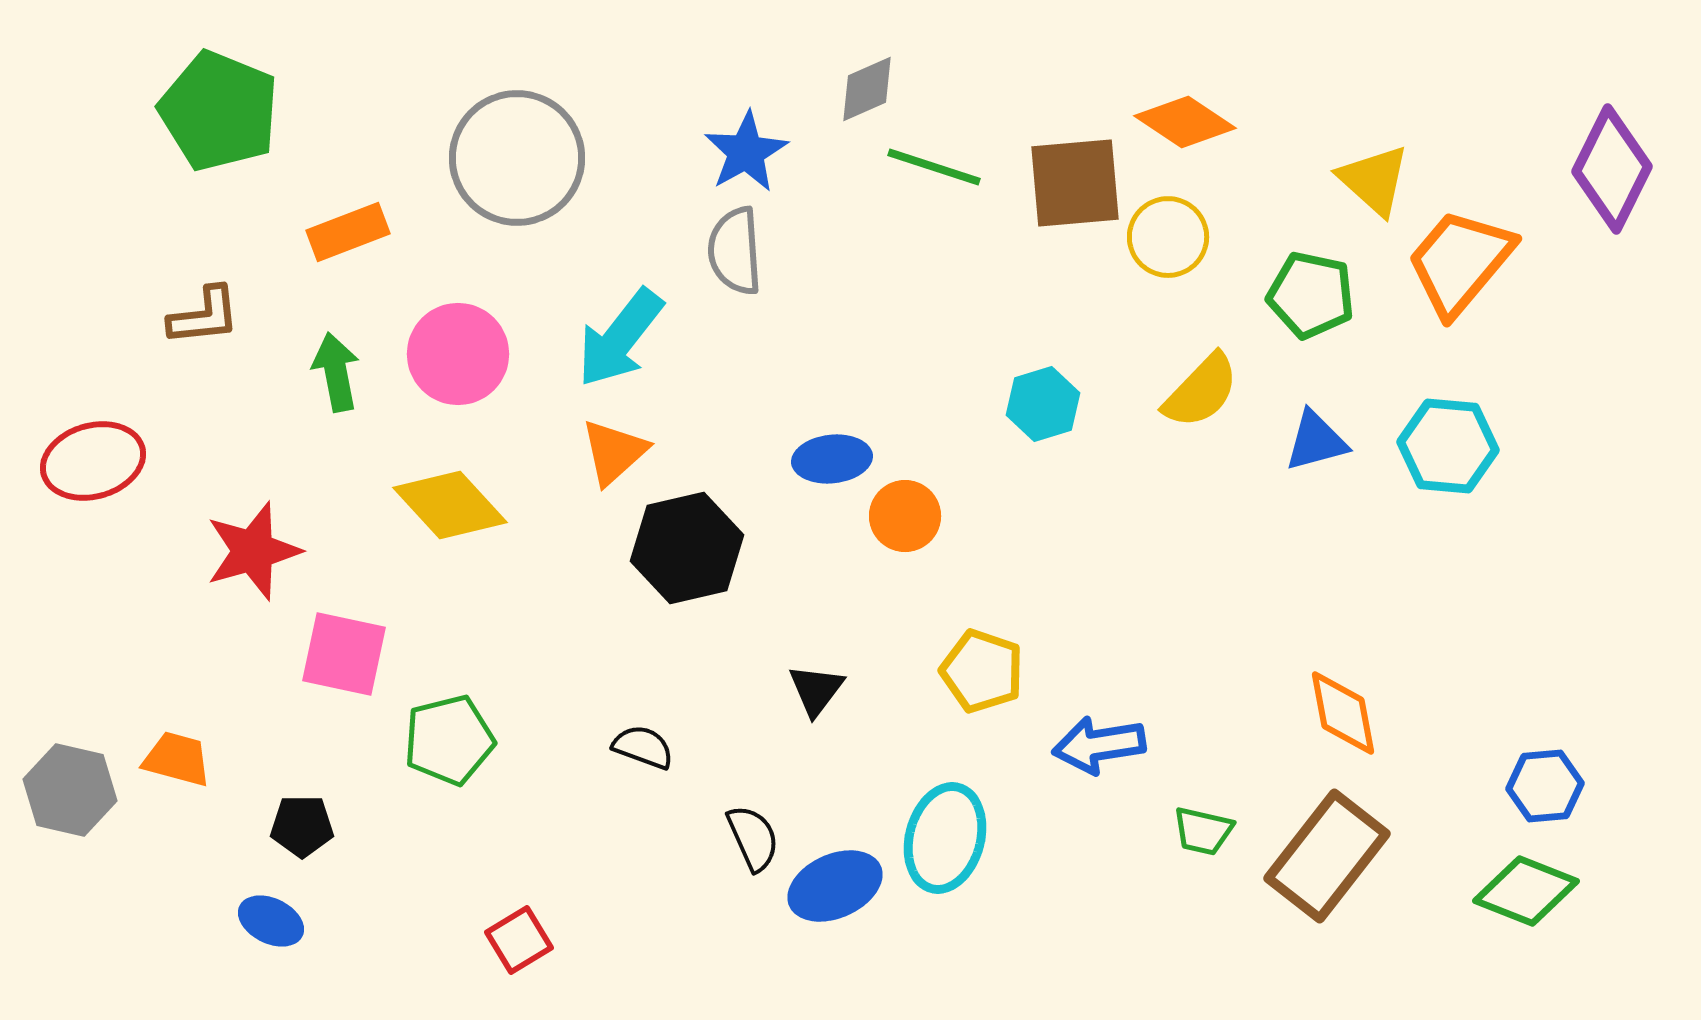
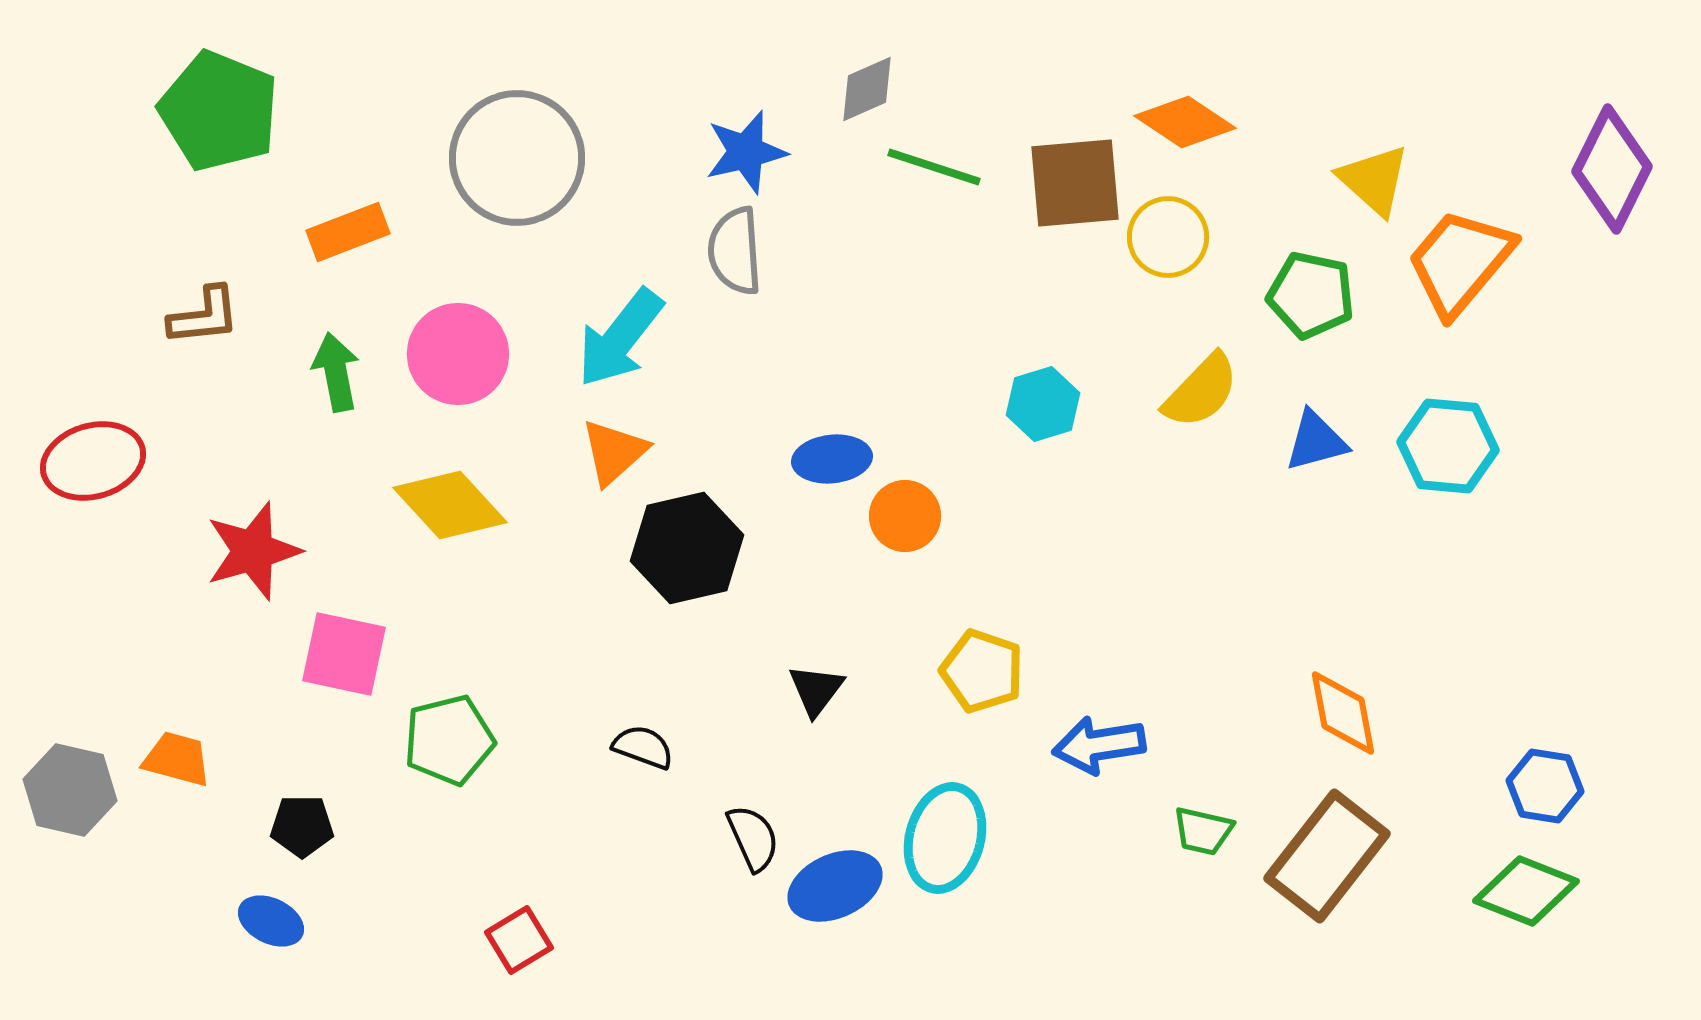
blue star at (746, 152): rotated 16 degrees clockwise
blue hexagon at (1545, 786): rotated 14 degrees clockwise
